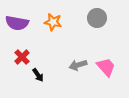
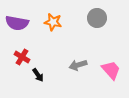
red cross: rotated 14 degrees counterclockwise
pink trapezoid: moved 5 px right, 3 px down
